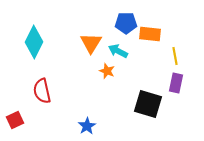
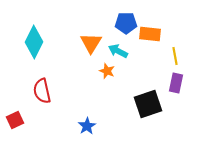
black square: rotated 36 degrees counterclockwise
